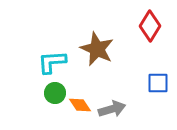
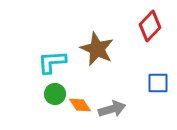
red diamond: rotated 12 degrees clockwise
green circle: moved 1 px down
